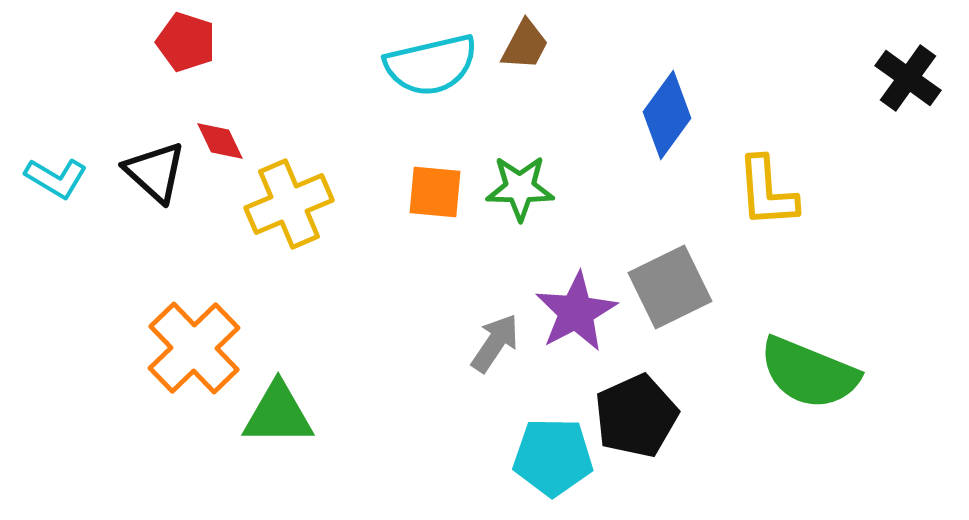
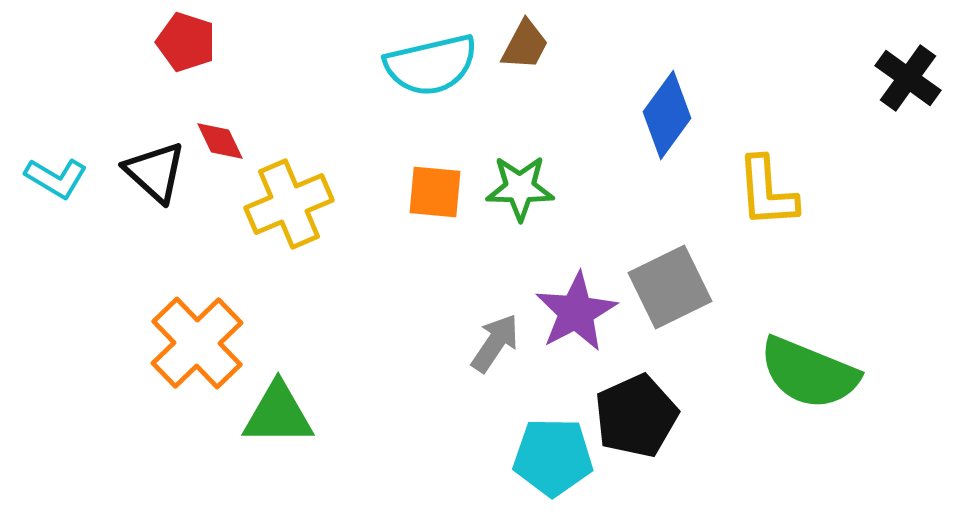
orange cross: moved 3 px right, 5 px up
